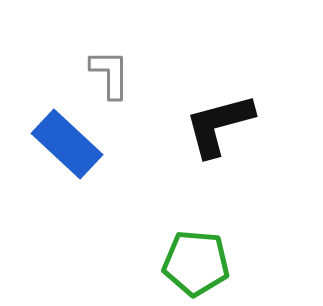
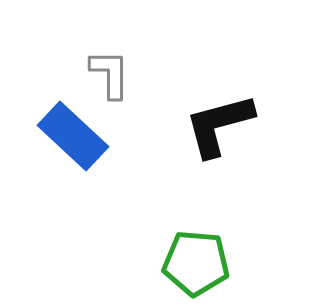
blue rectangle: moved 6 px right, 8 px up
